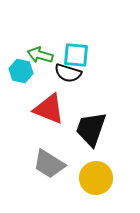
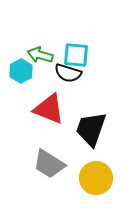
cyan hexagon: rotated 20 degrees clockwise
